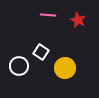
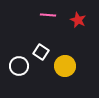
yellow circle: moved 2 px up
